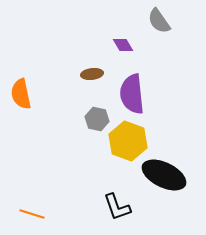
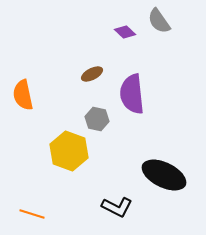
purple diamond: moved 2 px right, 13 px up; rotated 15 degrees counterclockwise
brown ellipse: rotated 20 degrees counterclockwise
orange semicircle: moved 2 px right, 1 px down
yellow hexagon: moved 59 px left, 10 px down
black L-shape: rotated 44 degrees counterclockwise
